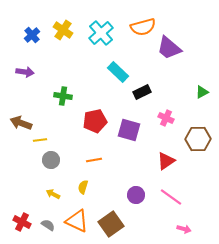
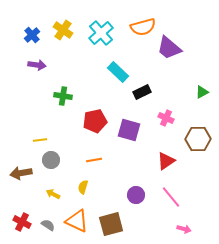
purple arrow: moved 12 px right, 7 px up
brown arrow: moved 50 px down; rotated 30 degrees counterclockwise
pink line: rotated 15 degrees clockwise
brown square: rotated 20 degrees clockwise
